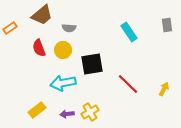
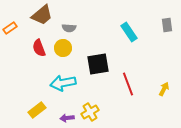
yellow circle: moved 2 px up
black square: moved 6 px right
red line: rotated 25 degrees clockwise
purple arrow: moved 4 px down
